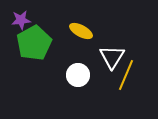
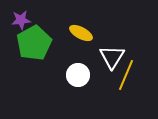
yellow ellipse: moved 2 px down
